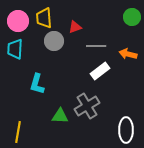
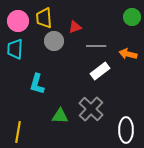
gray cross: moved 4 px right, 3 px down; rotated 15 degrees counterclockwise
